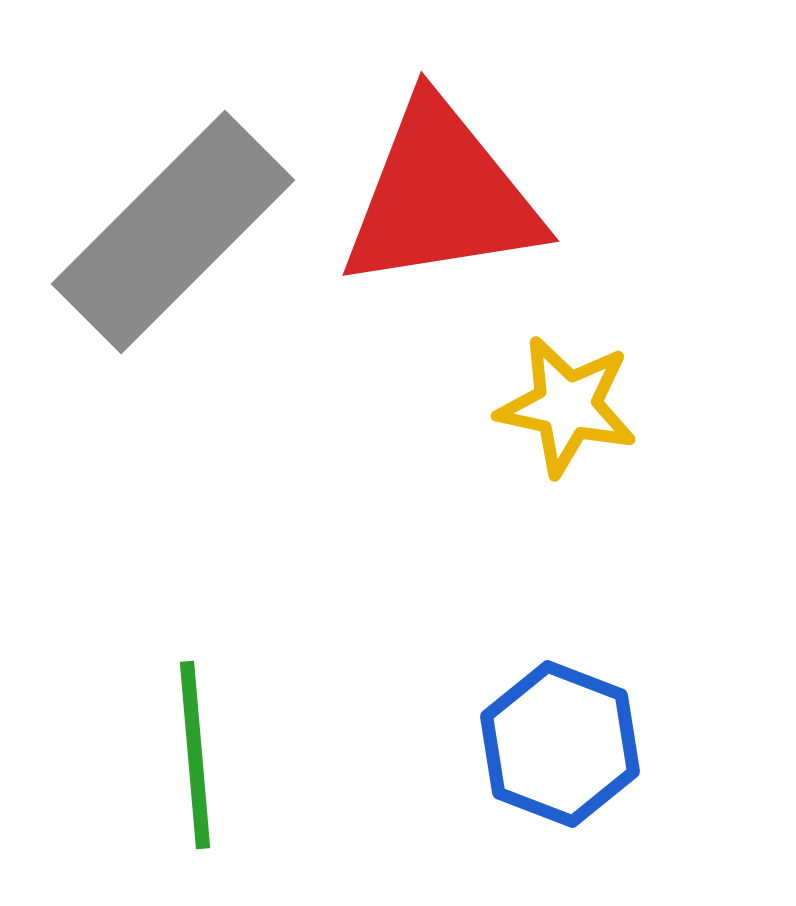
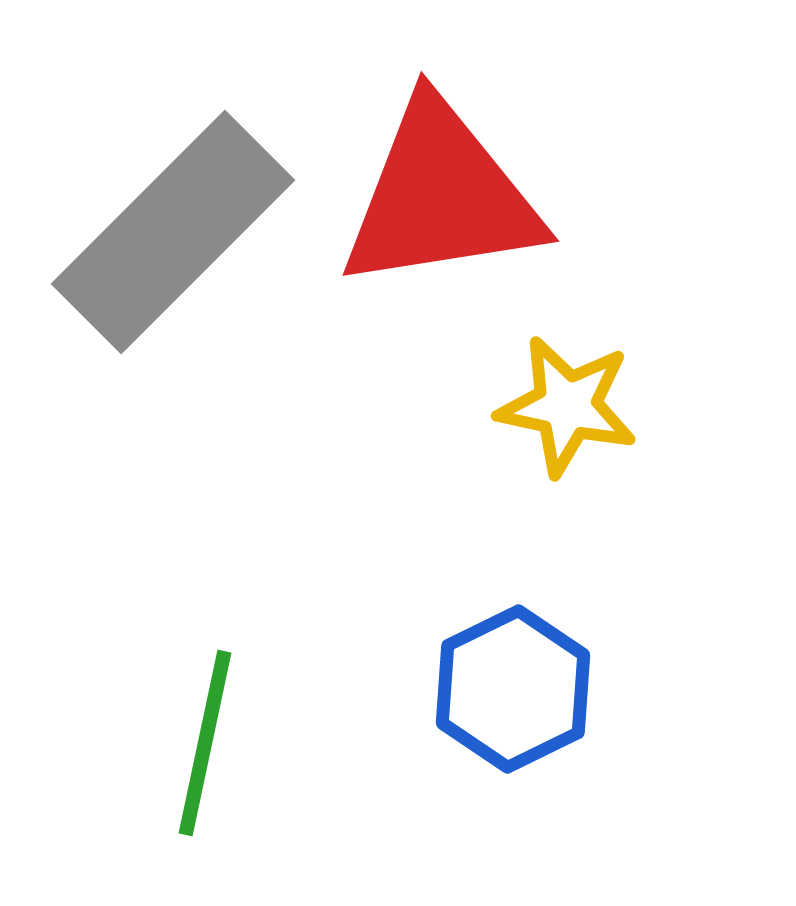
blue hexagon: moved 47 px left, 55 px up; rotated 13 degrees clockwise
green line: moved 10 px right, 12 px up; rotated 17 degrees clockwise
